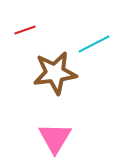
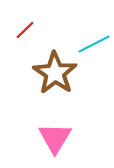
red line: rotated 25 degrees counterclockwise
brown star: rotated 30 degrees counterclockwise
